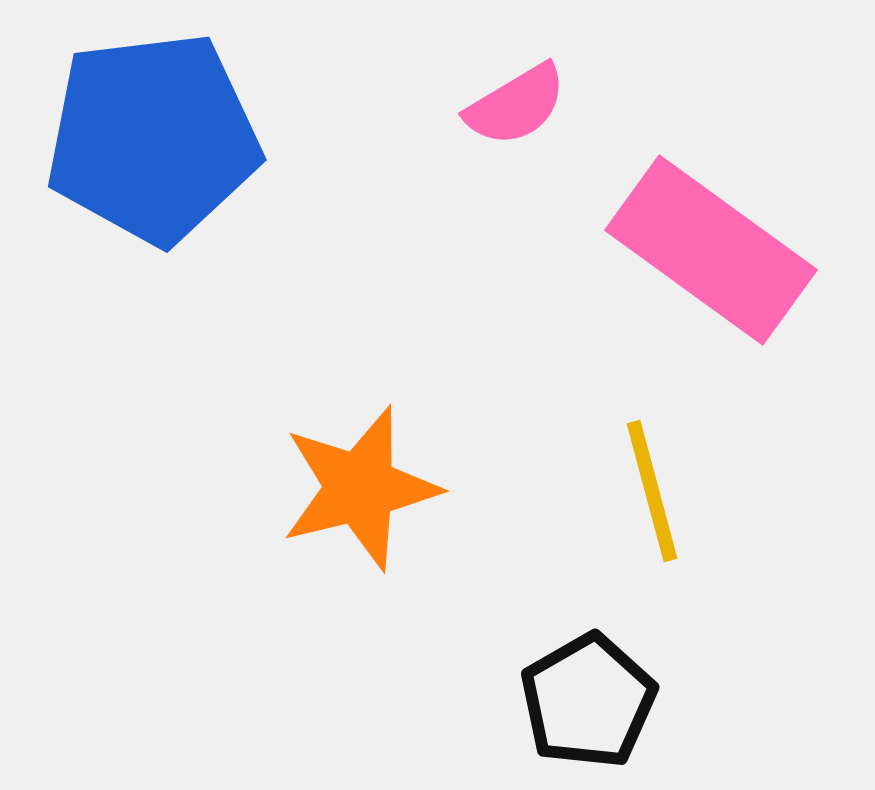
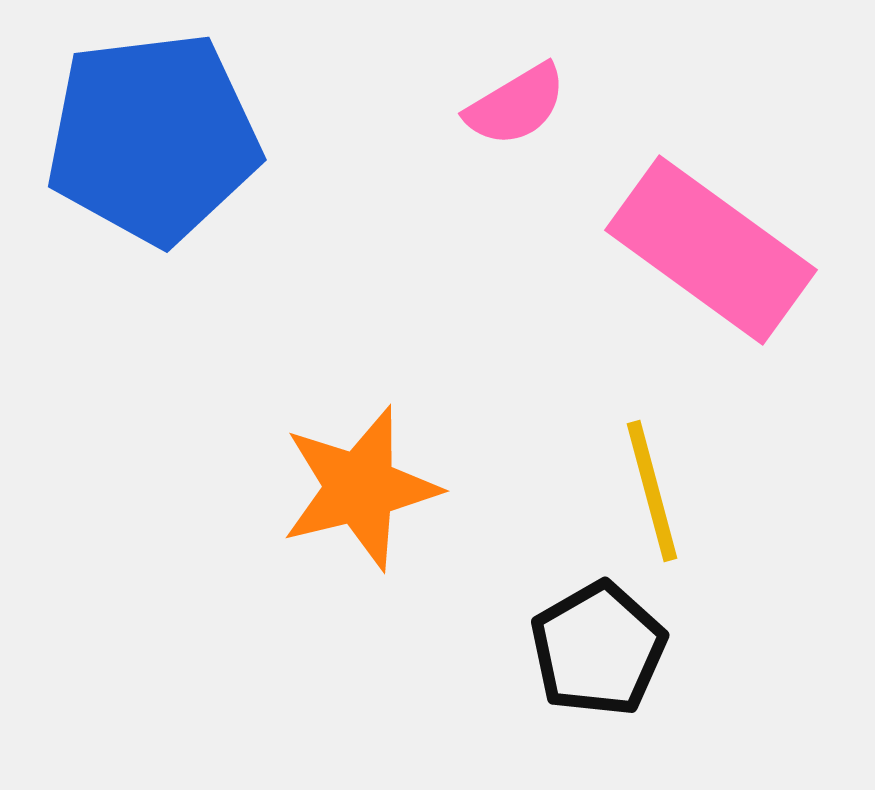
black pentagon: moved 10 px right, 52 px up
